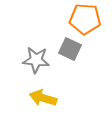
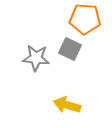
gray star: moved 2 px up
yellow arrow: moved 24 px right, 7 px down
